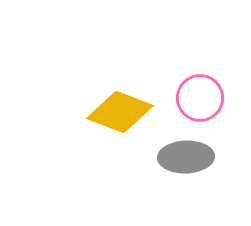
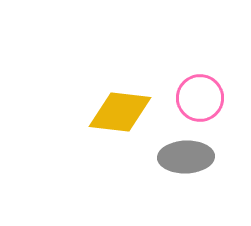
yellow diamond: rotated 14 degrees counterclockwise
